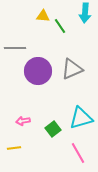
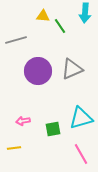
gray line: moved 1 px right, 8 px up; rotated 15 degrees counterclockwise
green square: rotated 28 degrees clockwise
pink line: moved 3 px right, 1 px down
